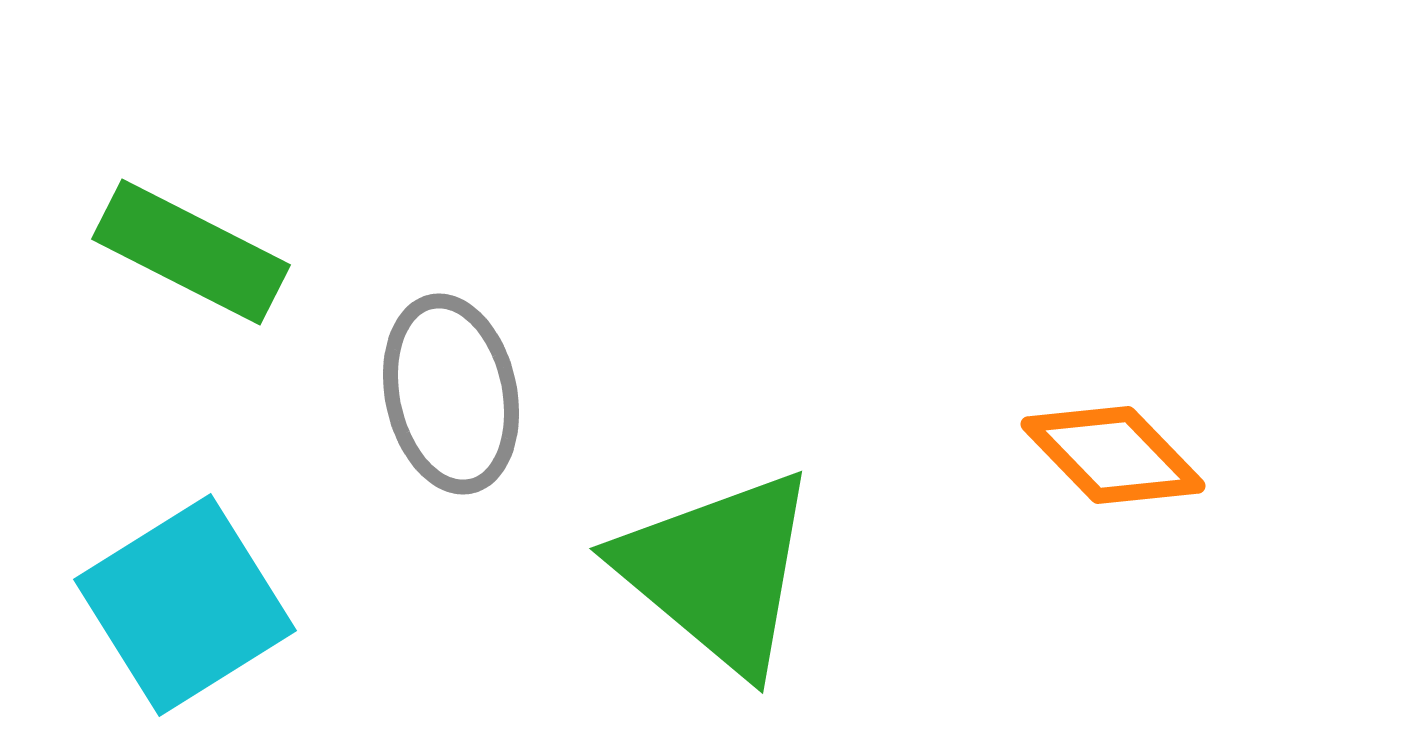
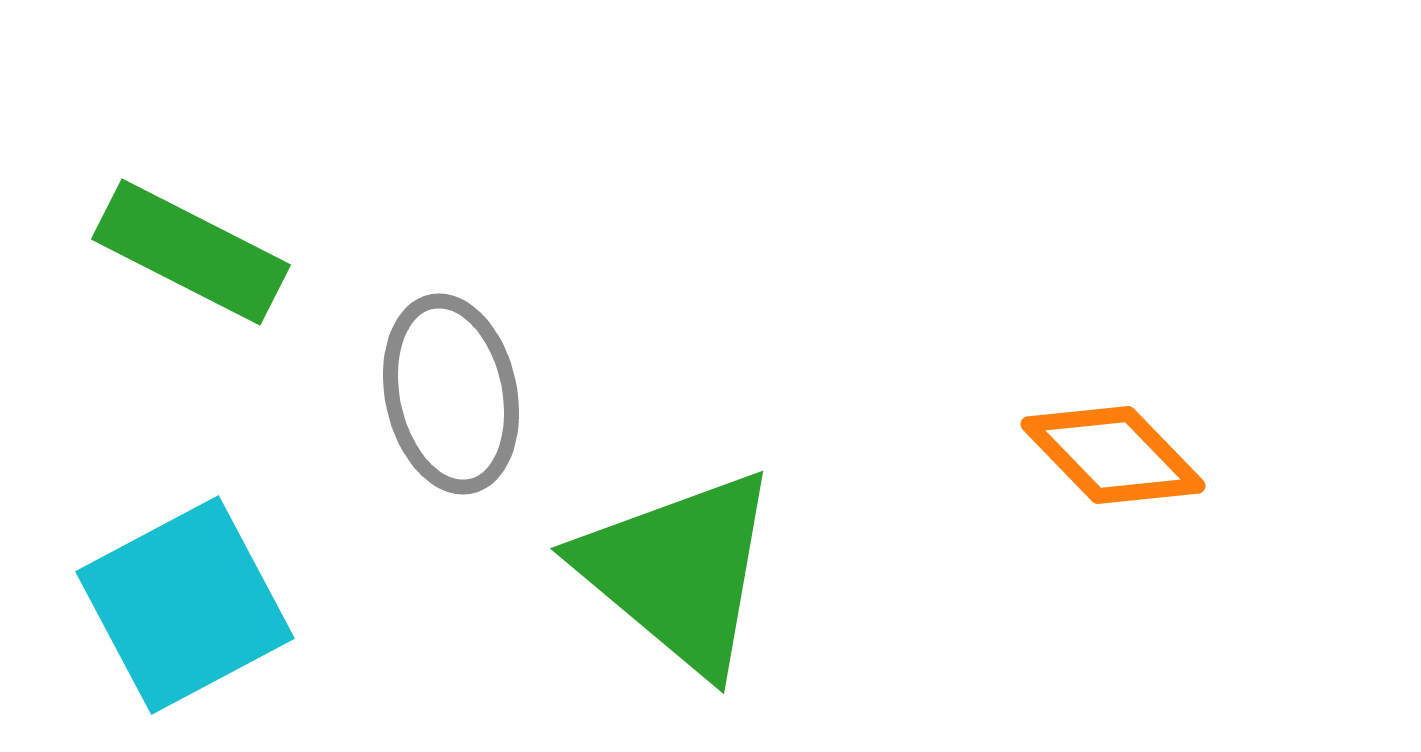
green triangle: moved 39 px left
cyan square: rotated 4 degrees clockwise
